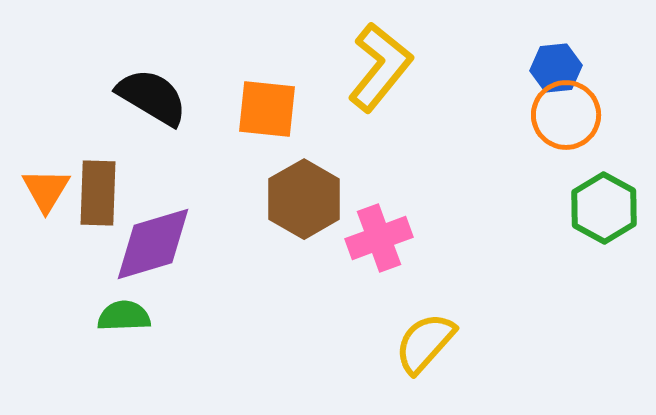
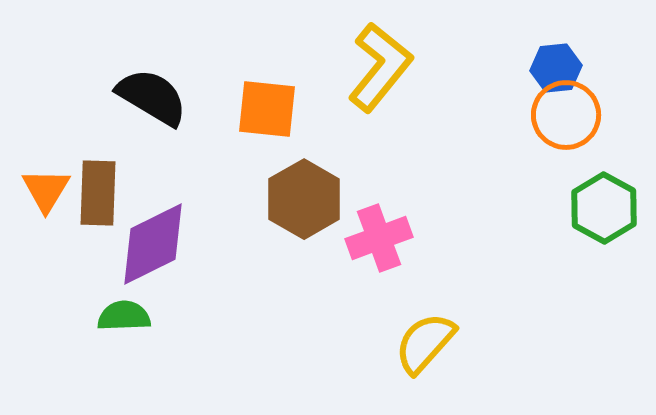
purple diamond: rotated 10 degrees counterclockwise
